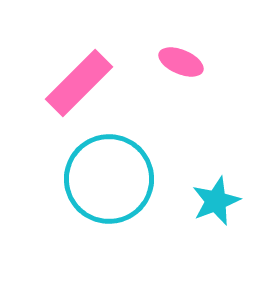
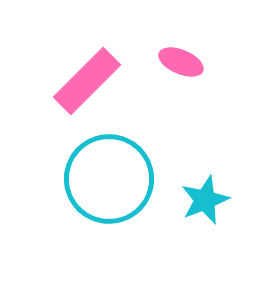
pink rectangle: moved 8 px right, 2 px up
cyan star: moved 11 px left, 1 px up
